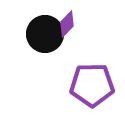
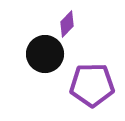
black circle: moved 20 px down
